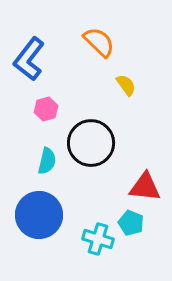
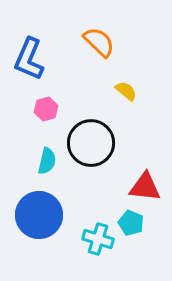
blue L-shape: rotated 15 degrees counterclockwise
yellow semicircle: moved 6 px down; rotated 15 degrees counterclockwise
